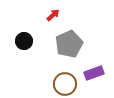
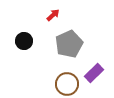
purple rectangle: rotated 24 degrees counterclockwise
brown circle: moved 2 px right
